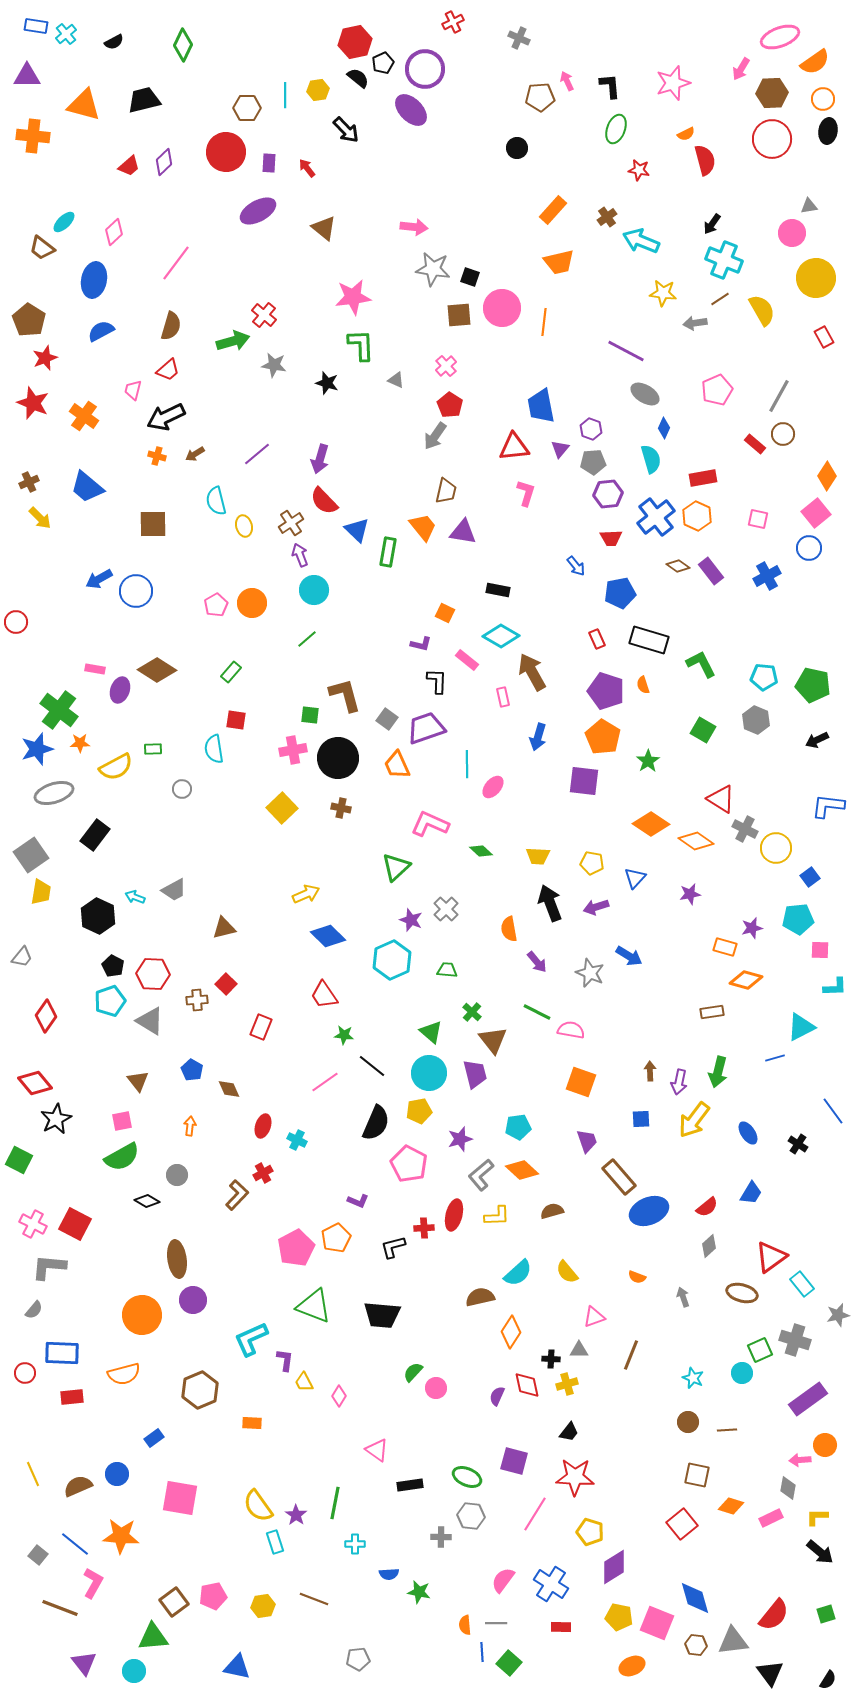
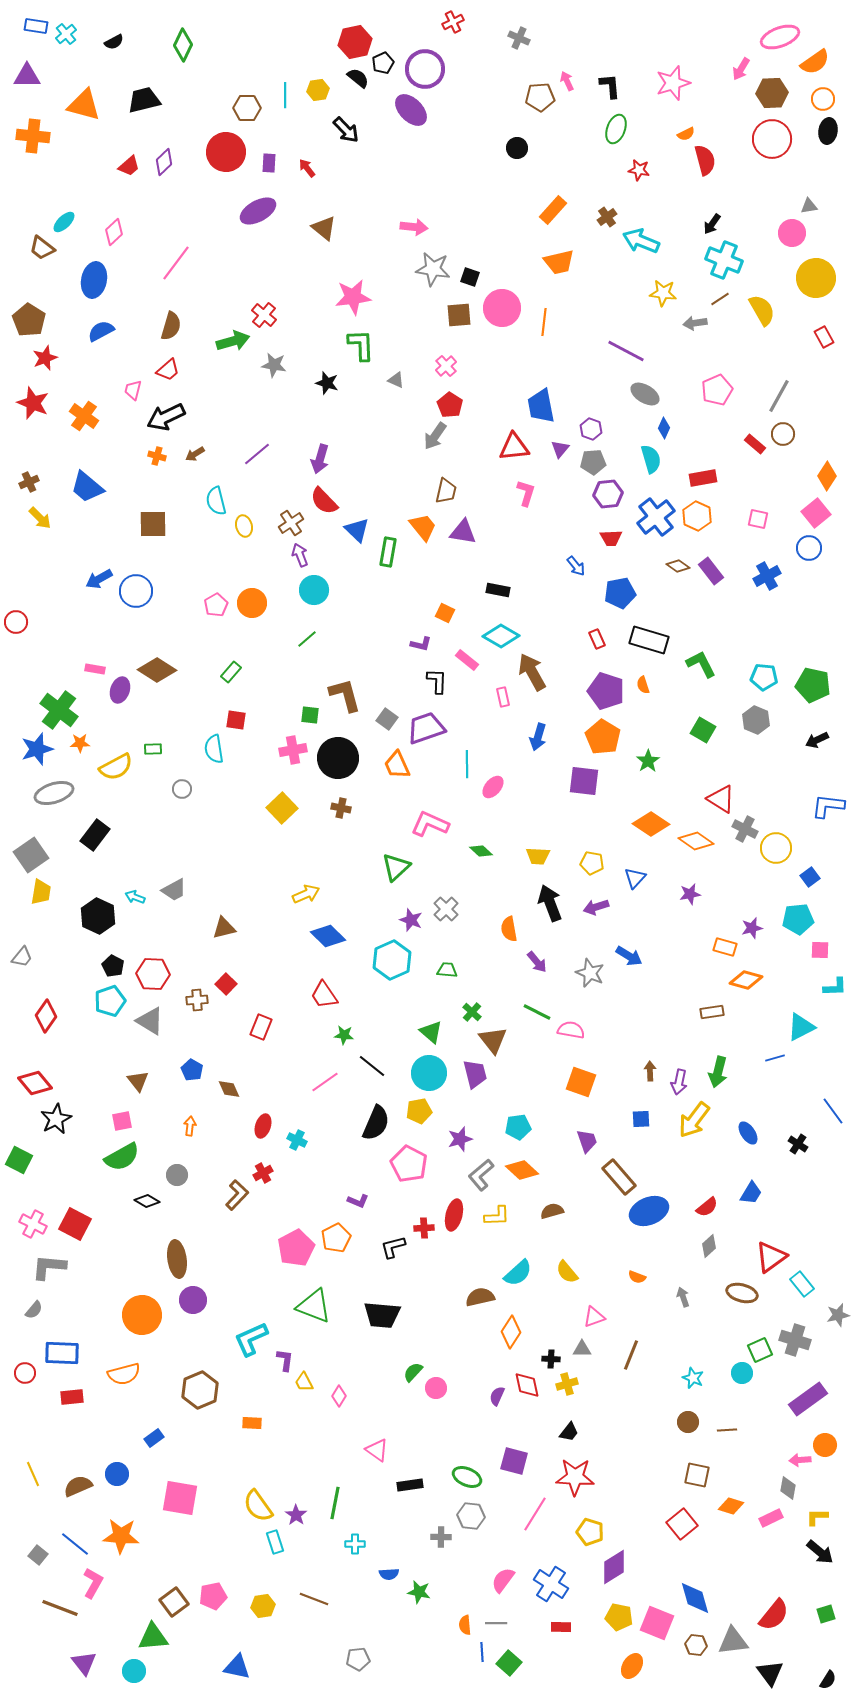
gray triangle at (579, 1350): moved 3 px right, 1 px up
orange ellipse at (632, 1666): rotated 35 degrees counterclockwise
